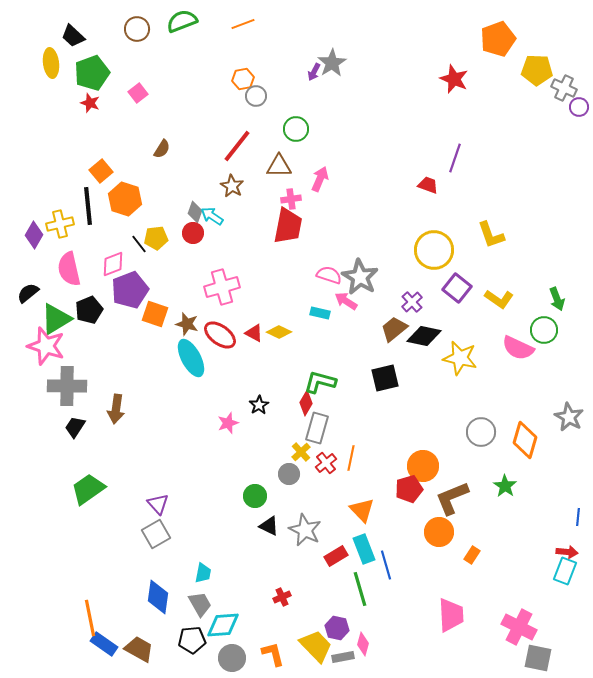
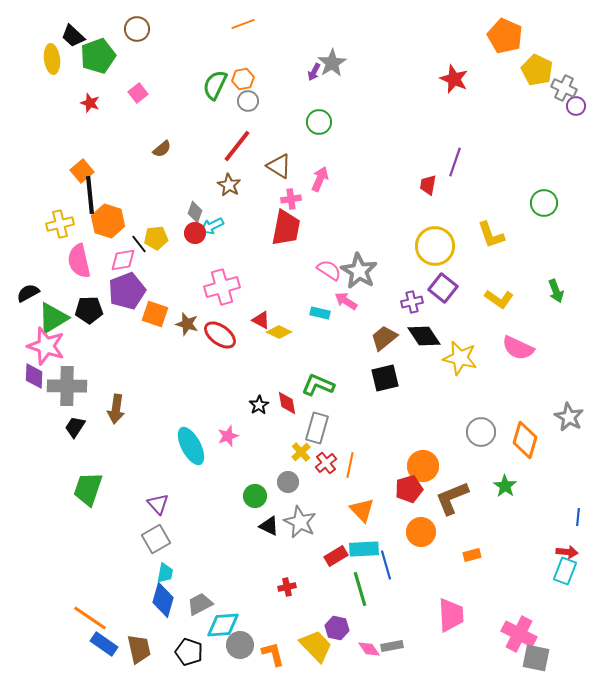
green semicircle at (182, 21): moved 33 px right, 64 px down; rotated 44 degrees counterclockwise
orange pentagon at (498, 39): moved 7 px right, 3 px up; rotated 28 degrees counterclockwise
yellow ellipse at (51, 63): moved 1 px right, 4 px up
yellow pentagon at (537, 70): rotated 24 degrees clockwise
green pentagon at (92, 73): moved 6 px right, 17 px up
gray circle at (256, 96): moved 8 px left, 5 px down
purple circle at (579, 107): moved 3 px left, 1 px up
green circle at (296, 129): moved 23 px right, 7 px up
brown semicircle at (162, 149): rotated 18 degrees clockwise
purple line at (455, 158): moved 4 px down
brown triangle at (279, 166): rotated 32 degrees clockwise
orange square at (101, 171): moved 19 px left
red trapezoid at (428, 185): rotated 100 degrees counterclockwise
brown star at (232, 186): moved 3 px left, 1 px up
orange hexagon at (125, 199): moved 17 px left, 22 px down
black line at (88, 206): moved 2 px right, 11 px up
cyan arrow at (212, 216): moved 10 px down; rotated 60 degrees counterclockwise
red trapezoid at (288, 226): moved 2 px left, 2 px down
red circle at (193, 233): moved 2 px right
purple diamond at (34, 235): moved 141 px down; rotated 28 degrees counterclockwise
yellow circle at (434, 250): moved 1 px right, 4 px up
pink diamond at (113, 264): moved 10 px right, 4 px up; rotated 12 degrees clockwise
pink semicircle at (69, 269): moved 10 px right, 8 px up
pink semicircle at (329, 275): moved 5 px up; rotated 15 degrees clockwise
gray star at (360, 277): moved 1 px left, 6 px up
purple square at (457, 288): moved 14 px left
purple pentagon at (130, 290): moved 3 px left, 1 px down
black semicircle at (28, 293): rotated 10 degrees clockwise
green arrow at (557, 299): moved 1 px left, 8 px up
purple cross at (412, 302): rotated 30 degrees clockwise
black pentagon at (89, 310): rotated 20 degrees clockwise
green triangle at (56, 319): moved 3 px left, 1 px up
brown trapezoid at (394, 329): moved 10 px left, 9 px down
green circle at (544, 330): moved 127 px up
red triangle at (254, 333): moved 7 px right, 13 px up
black diamond at (424, 336): rotated 44 degrees clockwise
cyan ellipse at (191, 358): moved 88 px down
green L-shape at (320, 382): moved 2 px left, 3 px down; rotated 8 degrees clockwise
red diamond at (306, 403): moved 19 px left; rotated 40 degrees counterclockwise
pink star at (228, 423): moved 13 px down
orange line at (351, 458): moved 1 px left, 7 px down
gray circle at (289, 474): moved 1 px left, 8 px down
green trapezoid at (88, 489): rotated 36 degrees counterclockwise
gray star at (305, 530): moved 5 px left, 8 px up
orange circle at (439, 532): moved 18 px left
gray square at (156, 534): moved 5 px down
cyan rectangle at (364, 549): rotated 72 degrees counterclockwise
orange rectangle at (472, 555): rotated 42 degrees clockwise
cyan trapezoid at (203, 573): moved 38 px left
blue diamond at (158, 597): moved 5 px right, 3 px down; rotated 8 degrees clockwise
red cross at (282, 597): moved 5 px right, 10 px up; rotated 12 degrees clockwise
gray trapezoid at (200, 604): rotated 88 degrees counterclockwise
orange line at (90, 618): rotated 45 degrees counterclockwise
pink cross at (519, 627): moved 7 px down
black pentagon at (192, 640): moved 3 px left, 12 px down; rotated 24 degrees clockwise
pink diamond at (363, 644): moved 6 px right, 5 px down; rotated 50 degrees counterclockwise
brown trapezoid at (139, 649): rotated 48 degrees clockwise
gray rectangle at (343, 657): moved 49 px right, 11 px up
gray circle at (232, 658): moved 8 px right, 13 px up
gray square at (538, 658): moved 2 px left
